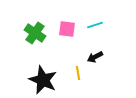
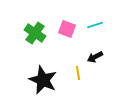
pink square: rotated 12 degrees clockwise
